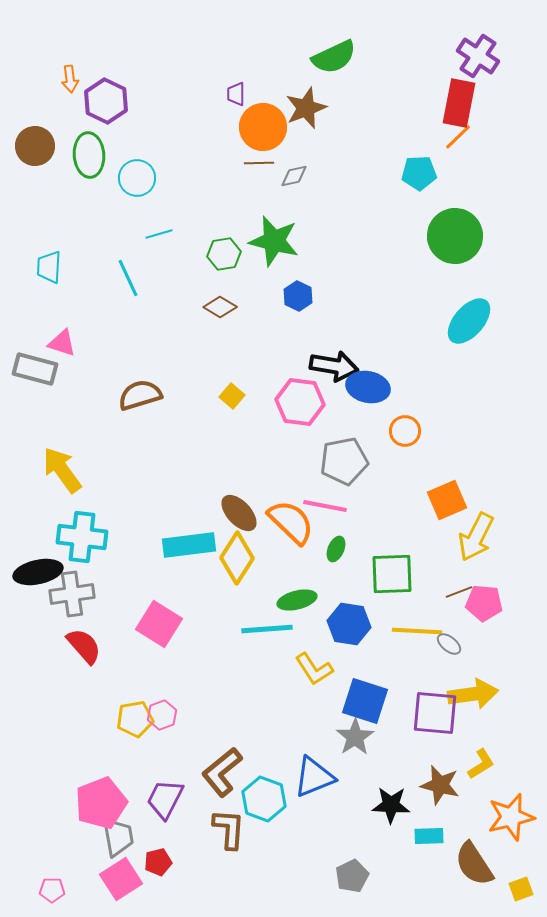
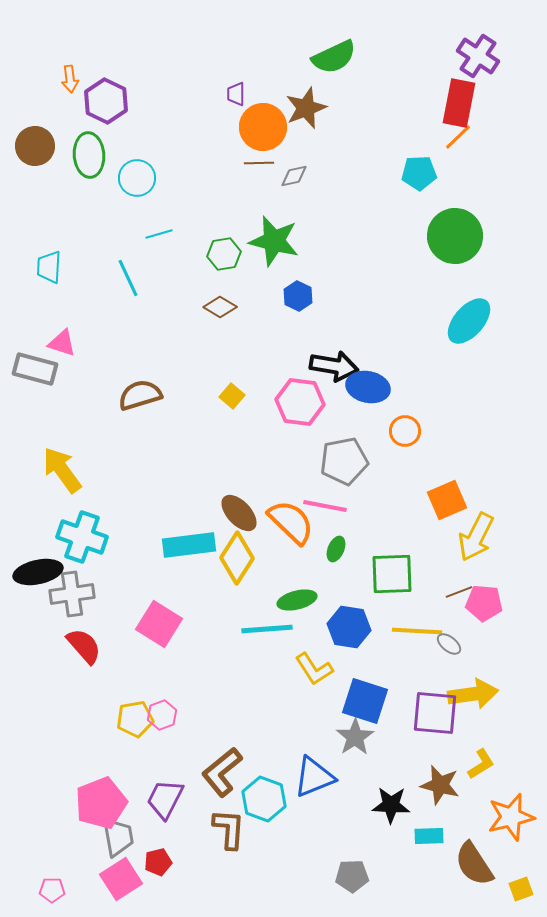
cyan cross at (82, 537): rotated 12 degrees clockwise
blue hexagon at (349, 624): moved 3 px down
gray pentagon at (352, 876): rotated 24 degrees clockwise
